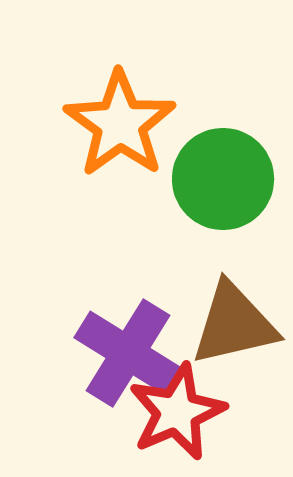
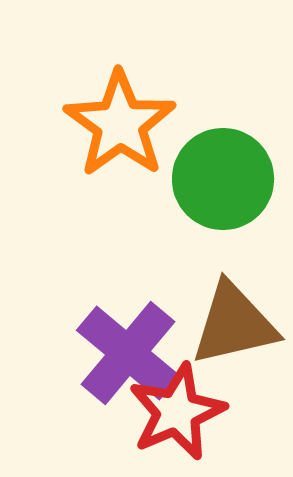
purple cross: rotated 8 degrees clockwise
